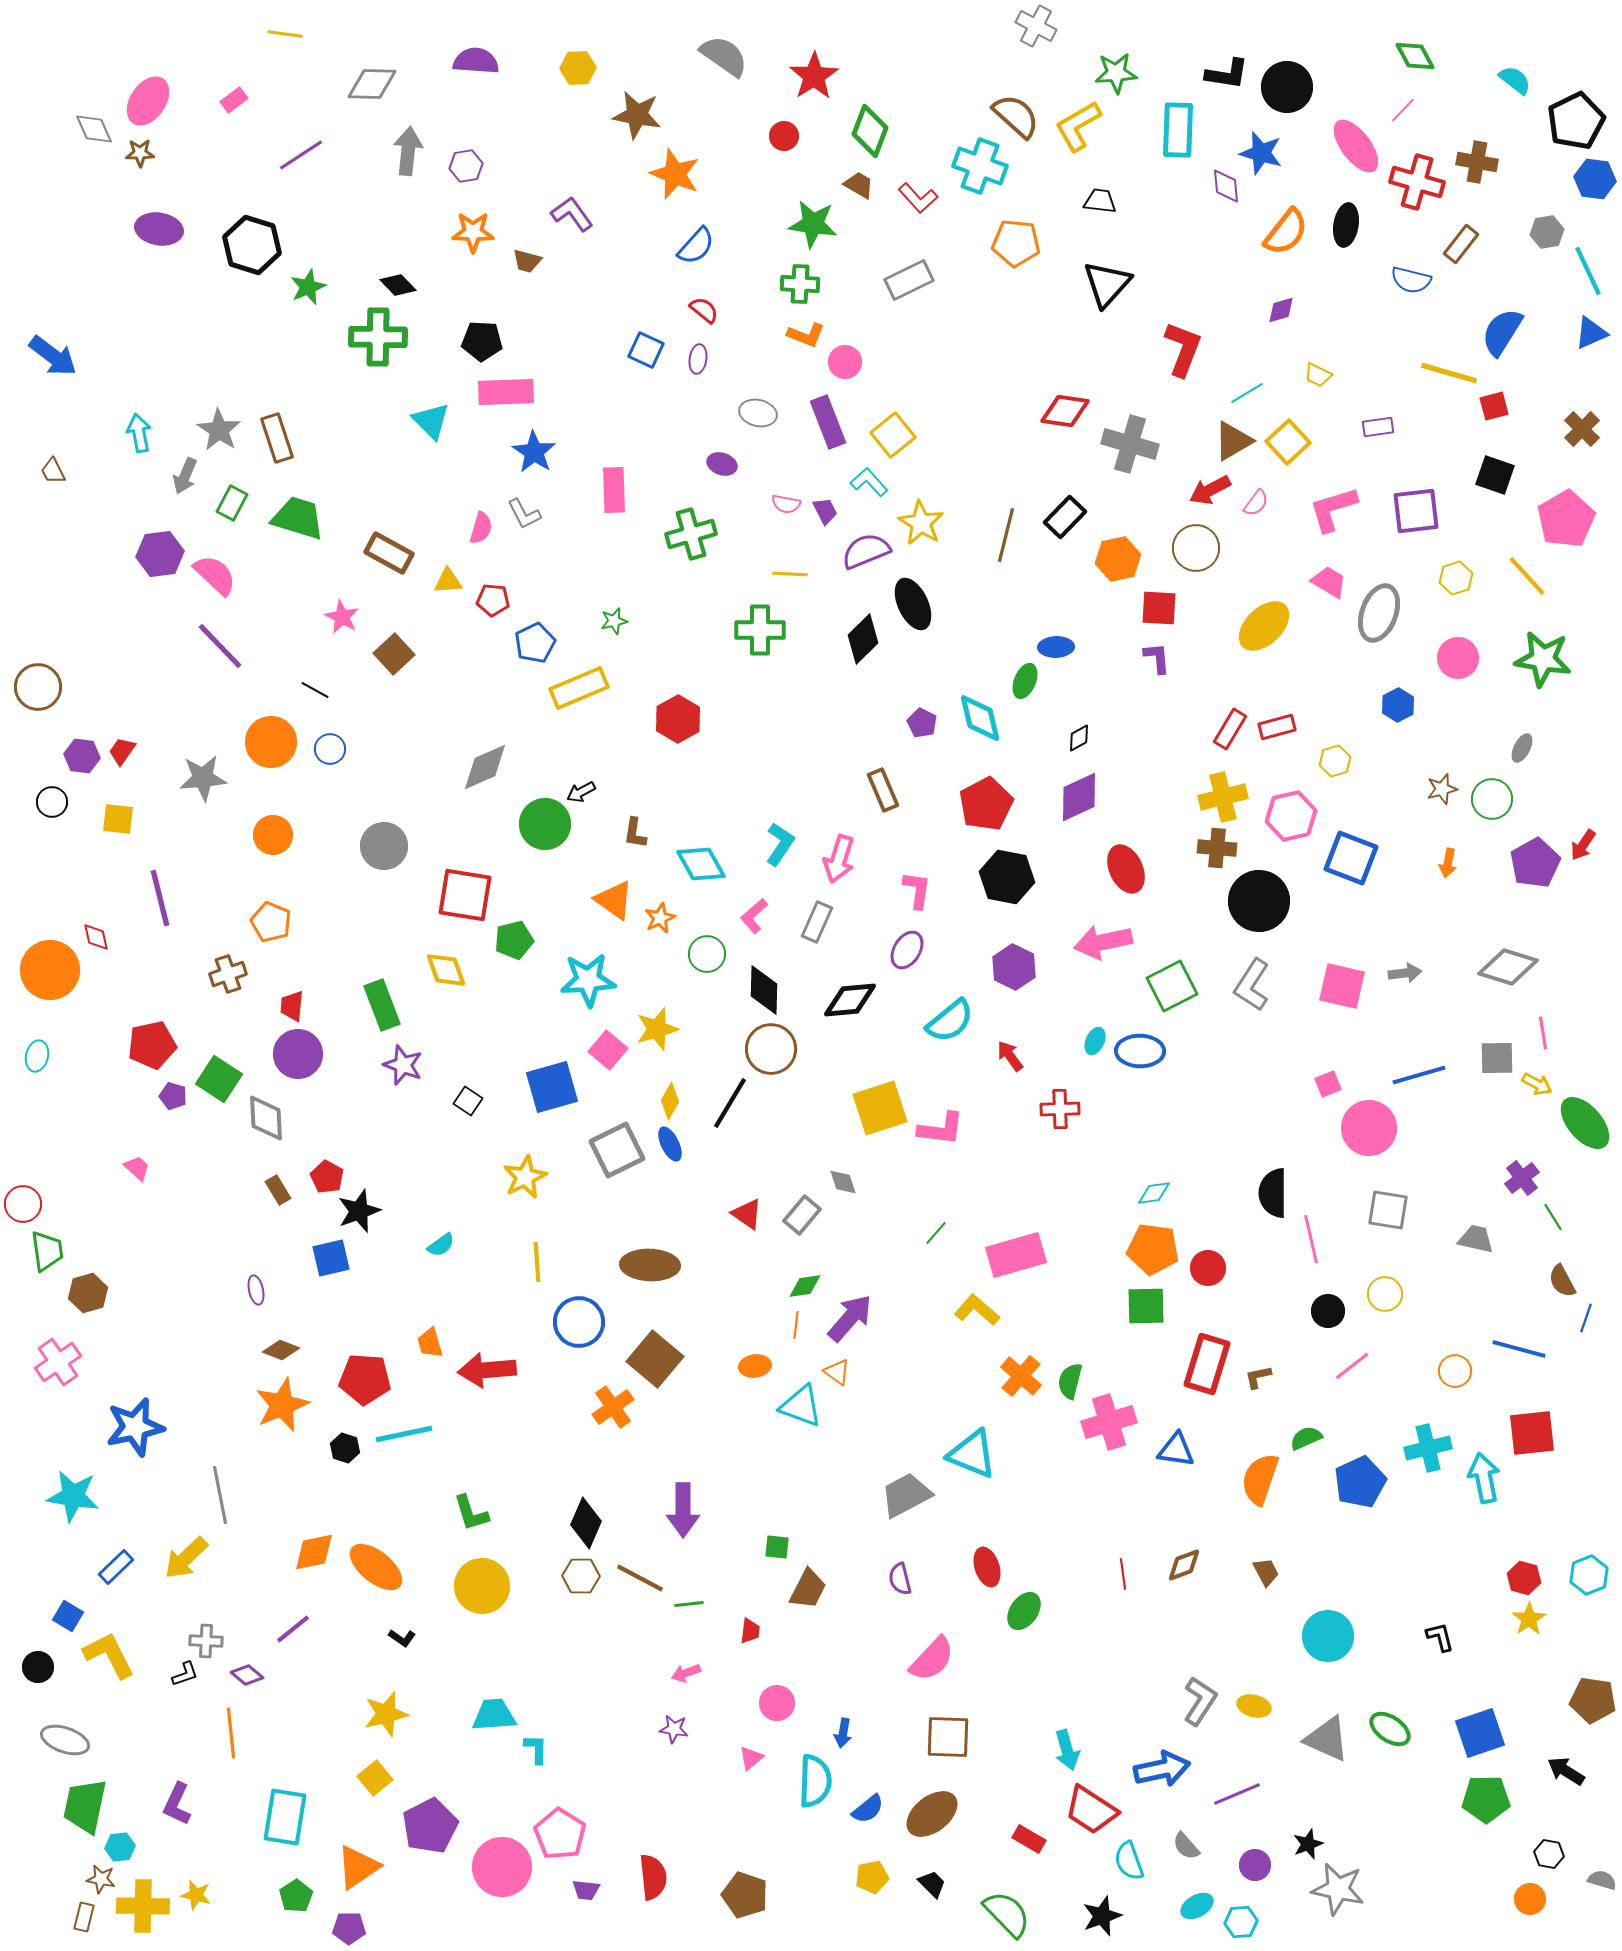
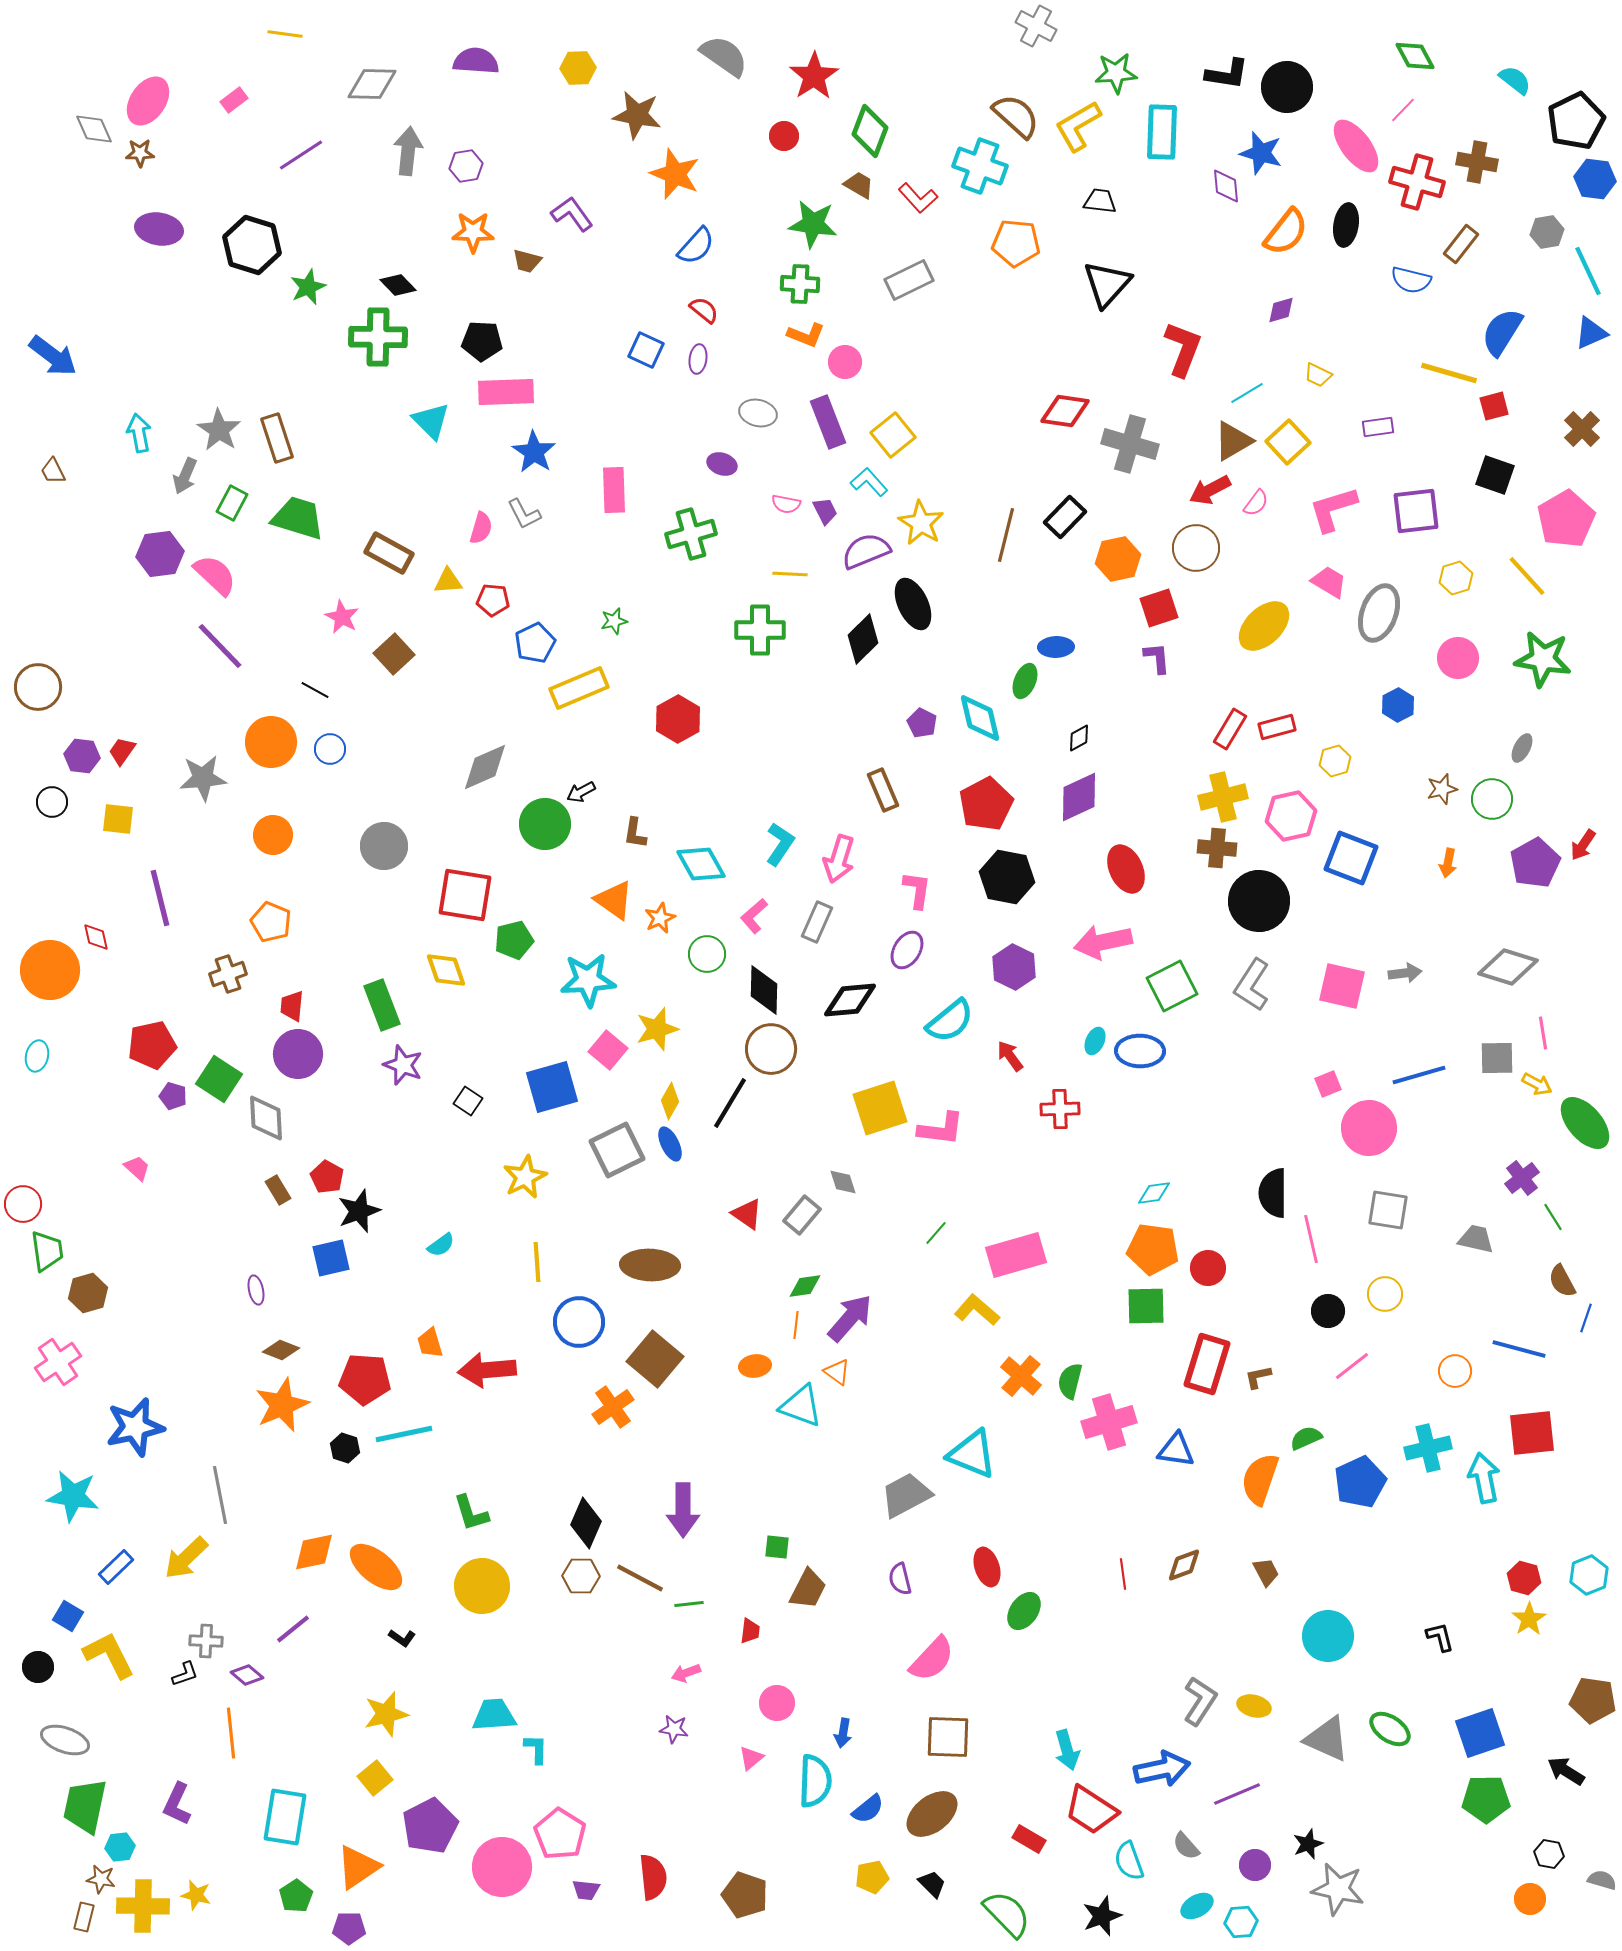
cyan rectangle at (1178, 130): moved 16 px left, 2 px down
red square at (1159, 608): rotated 21 degrees counterclockwise
